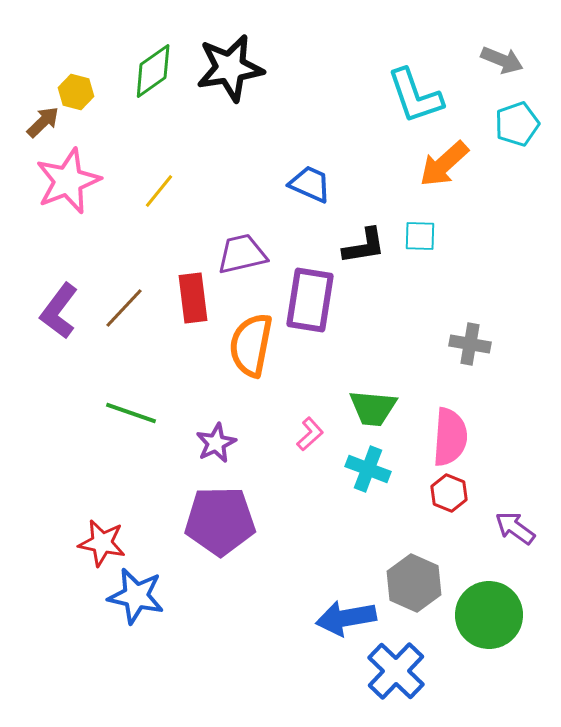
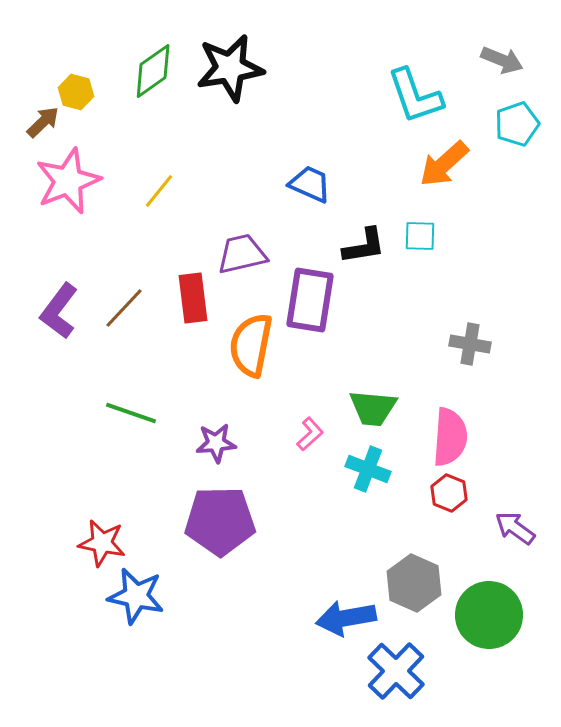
purple star: rotated 21 degrees clockwise
